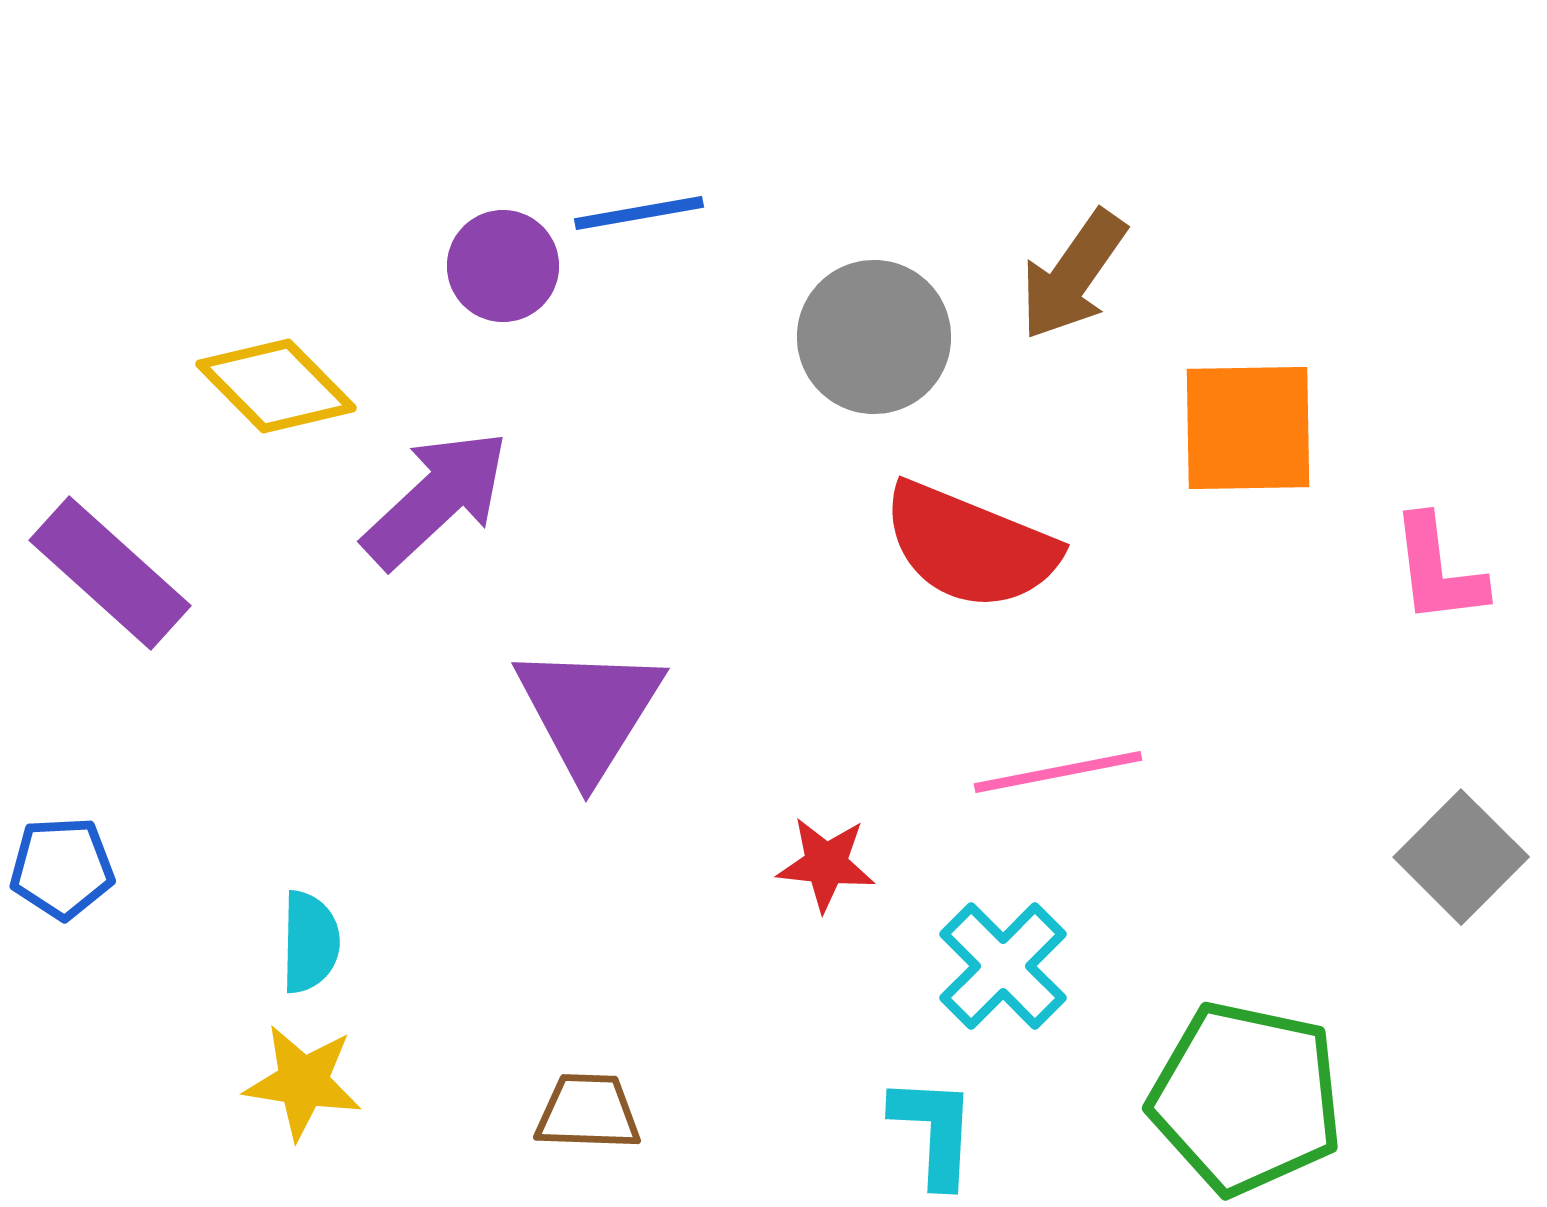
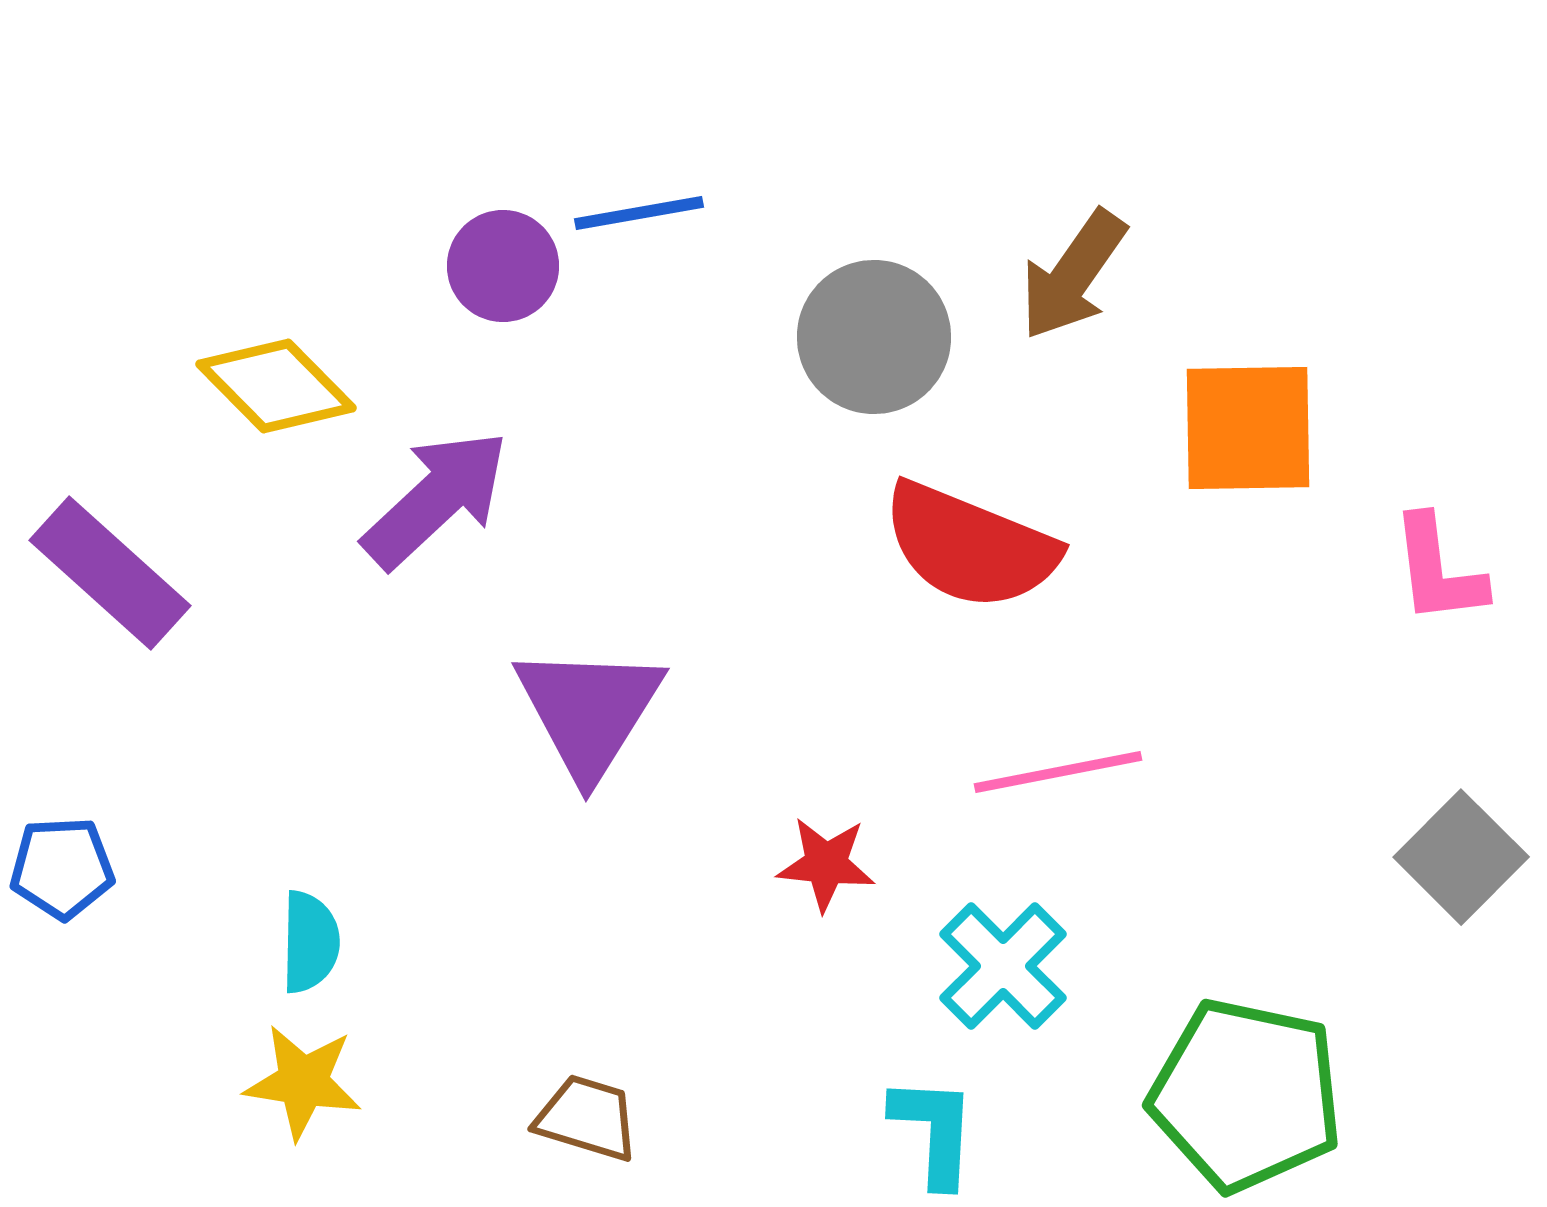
green pentagon: moved 3 px up
brown trapezoid: moved 1 px left, 6 px down; rotated 15 degrees clockwise
